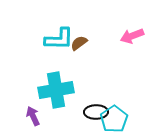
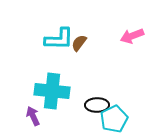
brown semicircle: rotated 18 degrees counterclockwise
cyan cross: moved 4 px left, 1 px down; rotated 16 degrees clockwise
black ellipse: moved 1 px right, 7 px up
cyan pentagon: rotated 8 degrees clockwise
